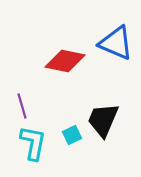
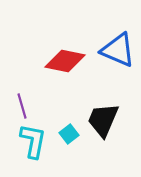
blue triangle: moved 2 px right, 7 px down
cyan square: moved 3 px left, 1 px up; rotated 12 degrees counterclockwise
cyan L-shape: moved 2 px up
